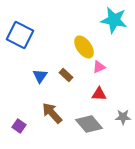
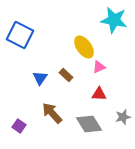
blue triangle: moved 2 px down
gray star: rotated 14 degrees counterclockwise
gray diamond: rotated 8 degrees clockwise
